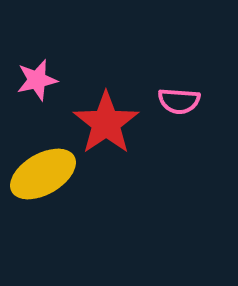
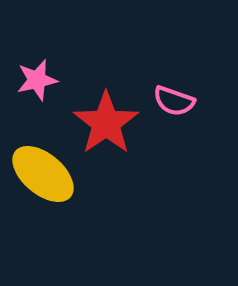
pink semicircle: moved 5 px left; rotated 15 degrees clockwise
yellow ellipse: rotated 70 degrees clockwise
